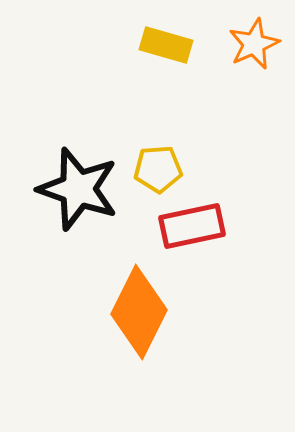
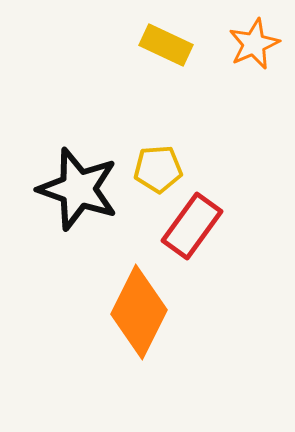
yellow rectangle: rotated 9 degrees clockwise
red rectangle: rotated 42 degrees counterclockwise
